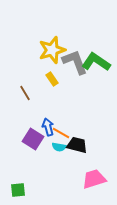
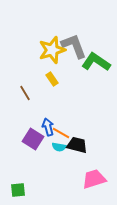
gray L-shape: moved 1 px left, 16 px up
